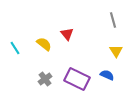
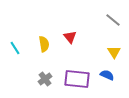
gray line: rotated 35 degrees counterclockwise
red triangle: moved 3 px right, 3 px down
yellow semicircle: rotated 42 degrees clockwise
yellow triangle: moved 2 px left, 1 px down
purple rectangle: rotated 20 degrees counterclockwise
